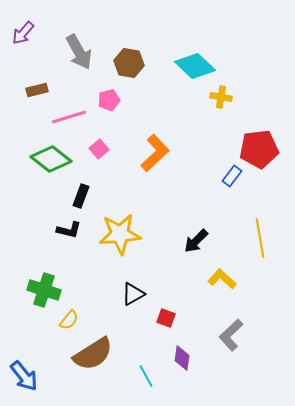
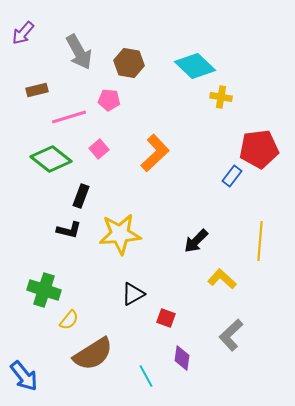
pink pentagon: rotated 20 degrees clockwise
yellow line: moved 3 px down; rotated 15 degrees clockwise
